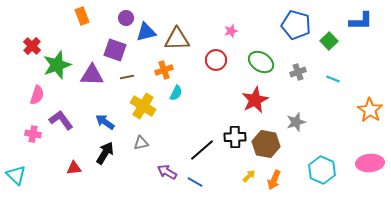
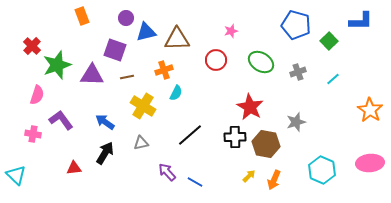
cyan line: rotated 64 degrees counterclockwise
red star: moved 5 px left, 7 px down; rotated 16 degrees counterclockwise
black line: moved 12 px left, 15 px up
purple arrow: rotated 18 degrees clockwise
